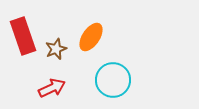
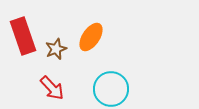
cyan circle: moved 2 px left, 9 px down
red arrow: rotated 72 degrees clockwise
